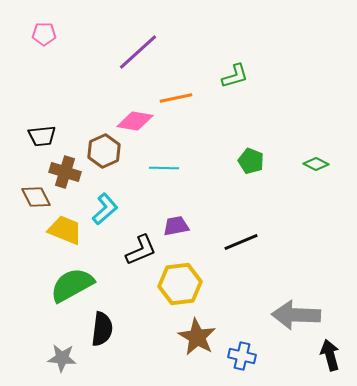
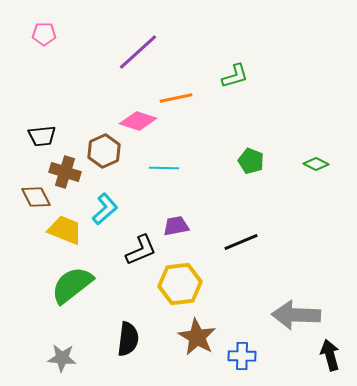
pink diamond: moved 3 px right; rotated 9 degrees clockwise
green semicircle: rotated 9 degrees counterclockwise
black semicircle: moved 26 px right, 10 px down
blue cross: rotated 12 degrees counterclockwise
